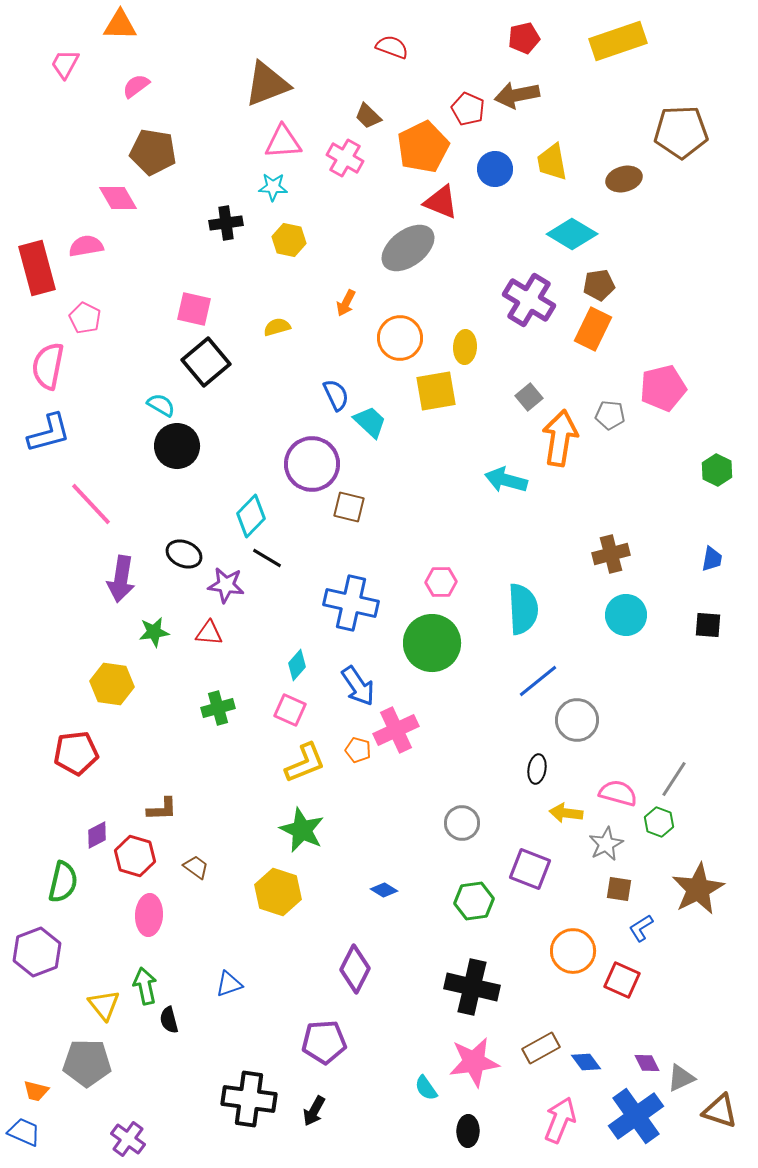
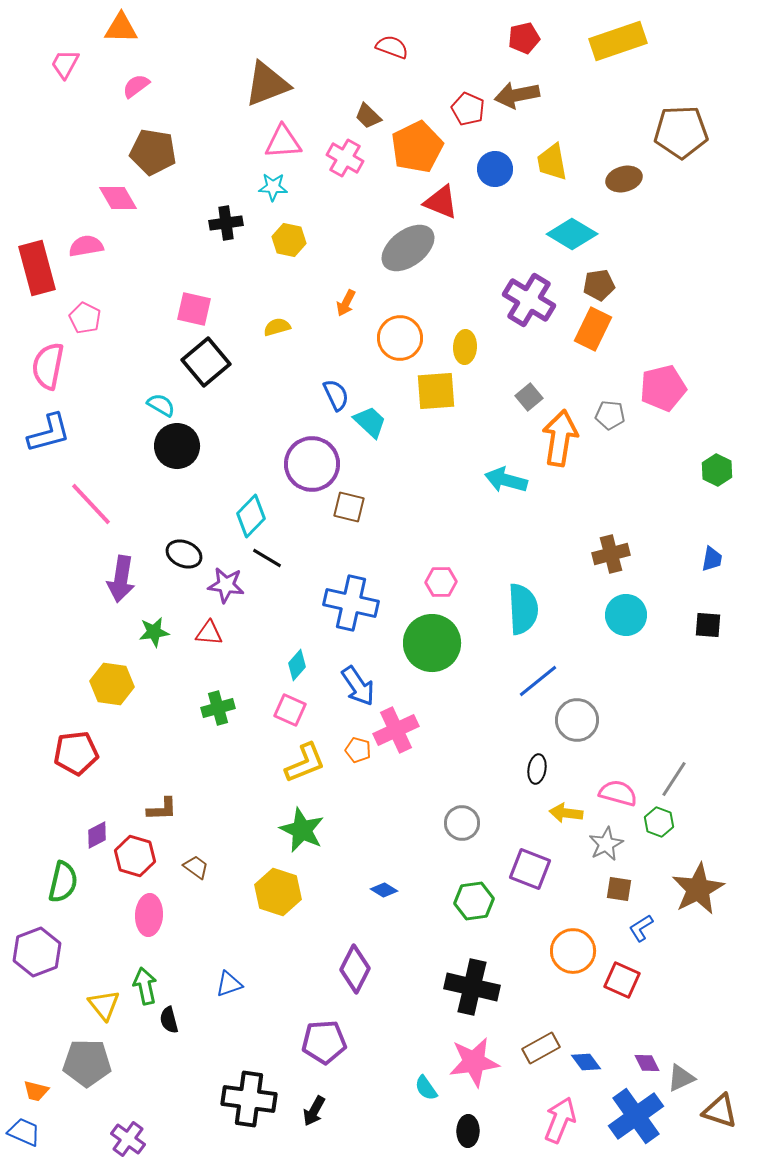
orange triangle at (120, 25): moved 1 px right, 3 px down
orange pentagon at (423, 147): moved 6 px left
yellow square at (436, 391): rotated 6 degrees clockwise
